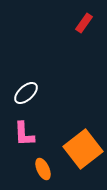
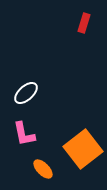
red rectangle: rotated 18 degrees counterclockwise
pink L-shape: rotated 8 degrees counterclockwise
orange ellipse: rotated 20 degrees counterclockwise
